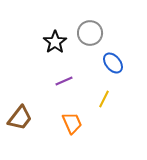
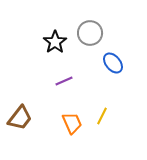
yellow line: moved 2 px left, 17 px down
